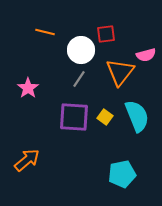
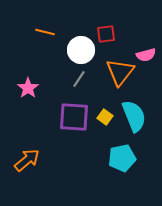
cyan semicircle: moved 3 px left
cyan pentagon: moved 16 px up
